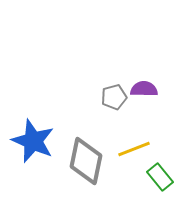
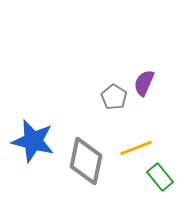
purple semicircle: moved 6 px up; rotated 68 degrees counterclockwise
gray pentagon: rotated 25 degrees counterclockwise
blue star: rotated 9 degrees counterclockwise
yellow line: moved 2 px right, 1 px up
